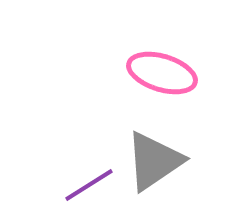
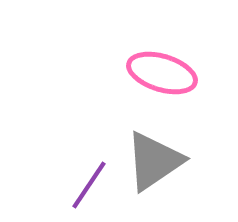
purple line: rotated 24 degrees counterclockwise
